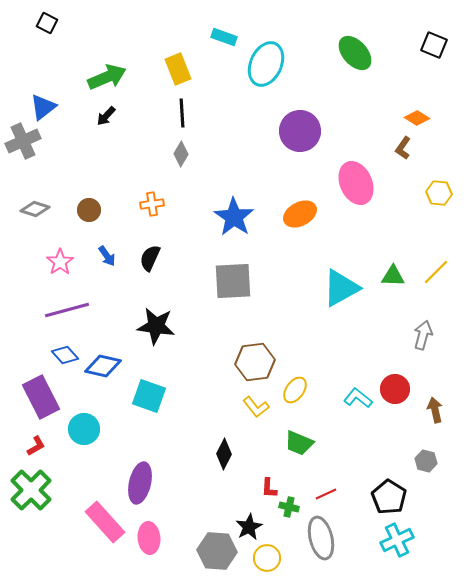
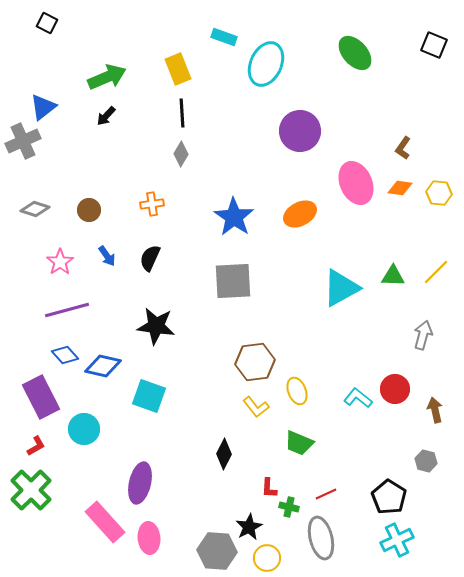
orange diamond at (417, 118): moved 17 px left, 70 px down; rotated 25 degrees counterclockwise
yellow ellipse at (295, 390): moved 2 px right, 1 px down; rotated 56 degrees counterclockwise
